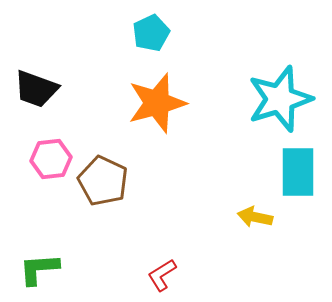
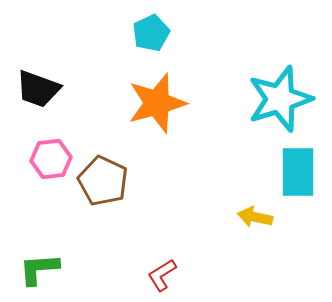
black trapezoid: moved 2 px right
